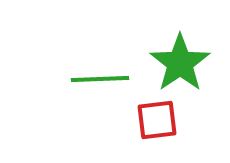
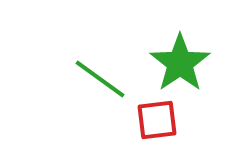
green line: rotated 38 degrees clockwise
